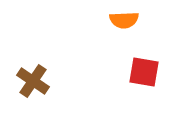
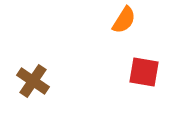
orange semicircle: rotated 56 degrees counterclockwise
